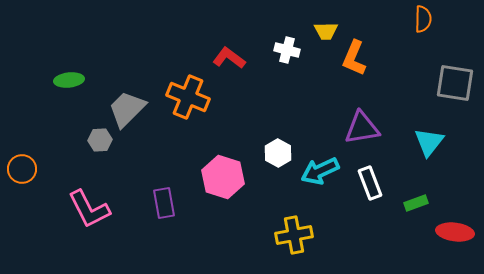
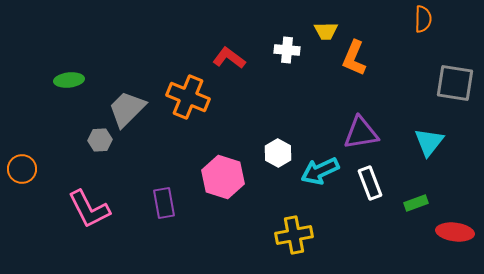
white cross: rotated 10 degrees counterclockwise
purple triangle: moved 1 px left, 5 px down
